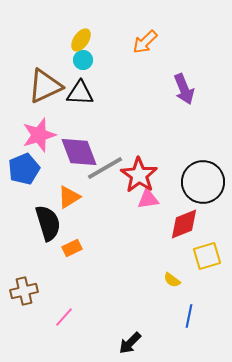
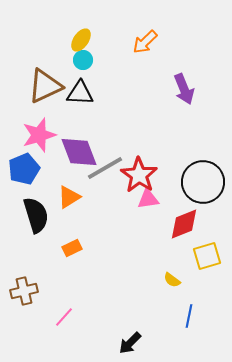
black semicircle: moved 12 px left, 8 px up
